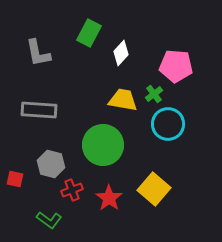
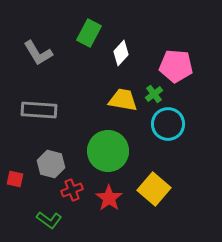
gray L-shape: rotated 20 degrees counterclockwise
green circle: moved 5 px right, 6 px down
